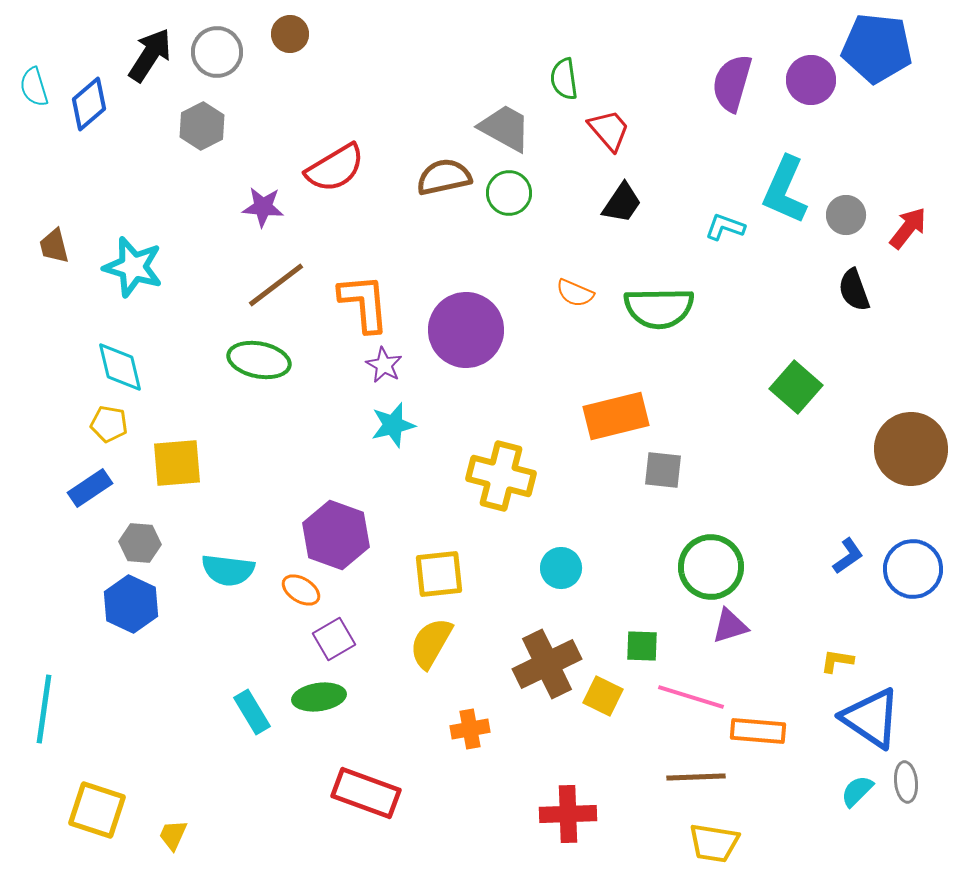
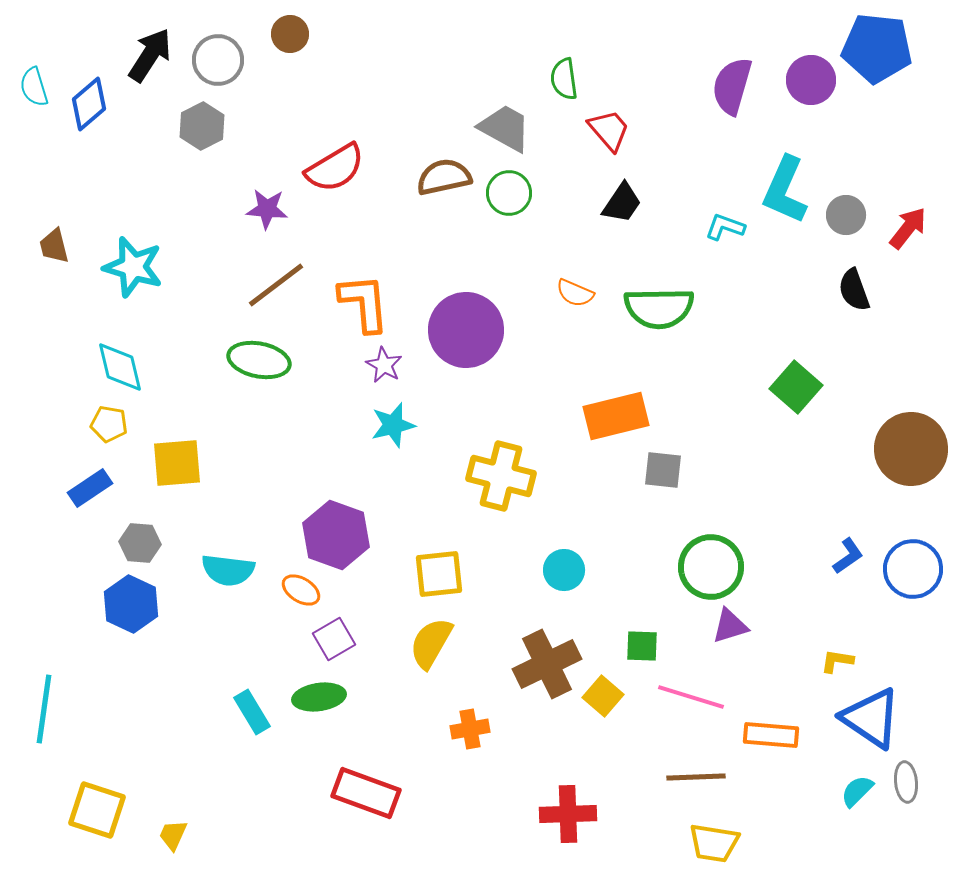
gray circle at (217, 52): moved 1 px right, 8 px down
purple semicircle at (732, 83): moved 3 px down
purple star at (263, 207): moved 4 px right, 2 px down
cyan circle at (561, 568): moved 3 px right, 2 px down
yellow square at (603, 696): rotated 15 degrees clockwise
orange rectangle at (758, 731): moved 13 px right, 4 px down
